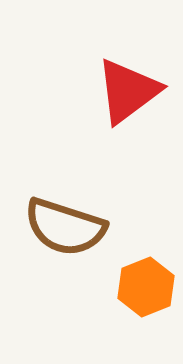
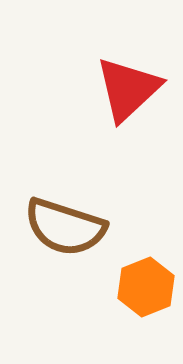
red triangle: moved 2 px up; rotated 6 degrees counterclockwise
